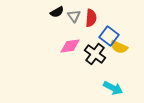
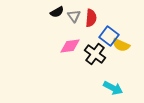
yellow semicircle: moved 2 px right, 2 px up
